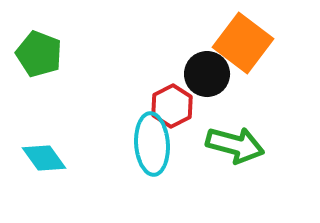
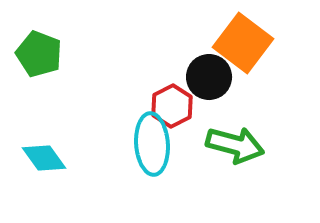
black circle: moved 2 px right, 3 px down
